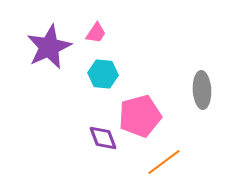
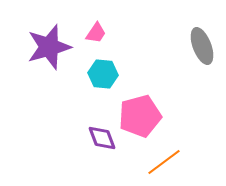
purple star: rotated 9 degrees clockwise
gray ellipse: moved 44 px up; rotated 18 degrees counterclockwise
purple diamond: moved 1 px left
